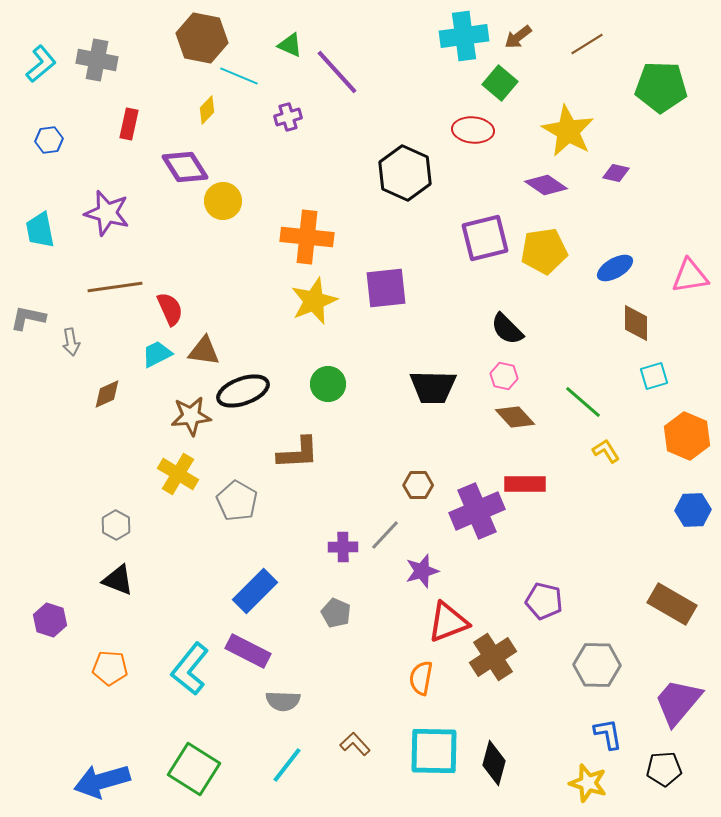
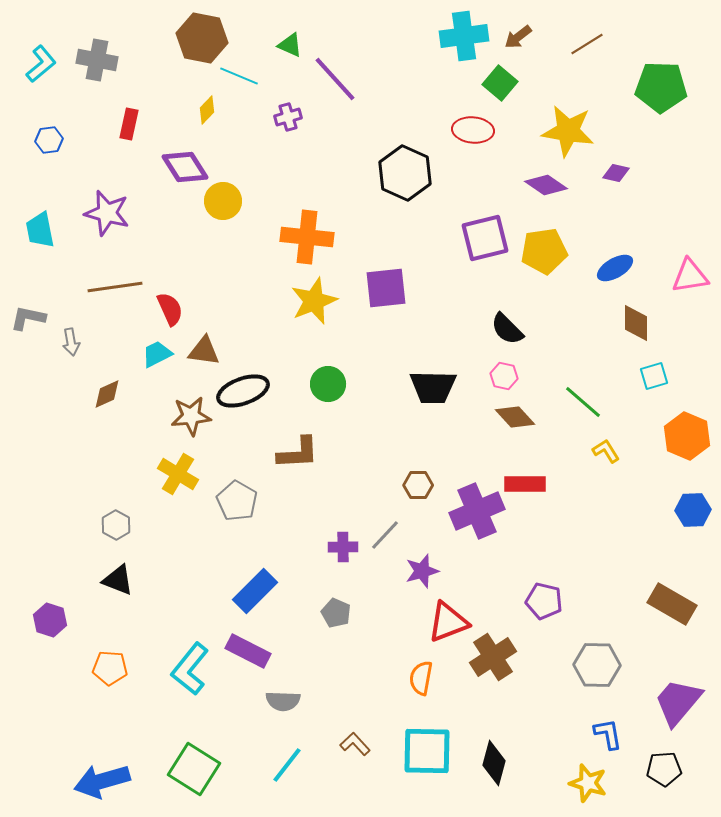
purple line at (337, 72): moved 2 px left, 7 px down
yellow star at (568, 131): rotated 20 degrees counterclockwise
cyan square at (434, 751): moved 7 px left
